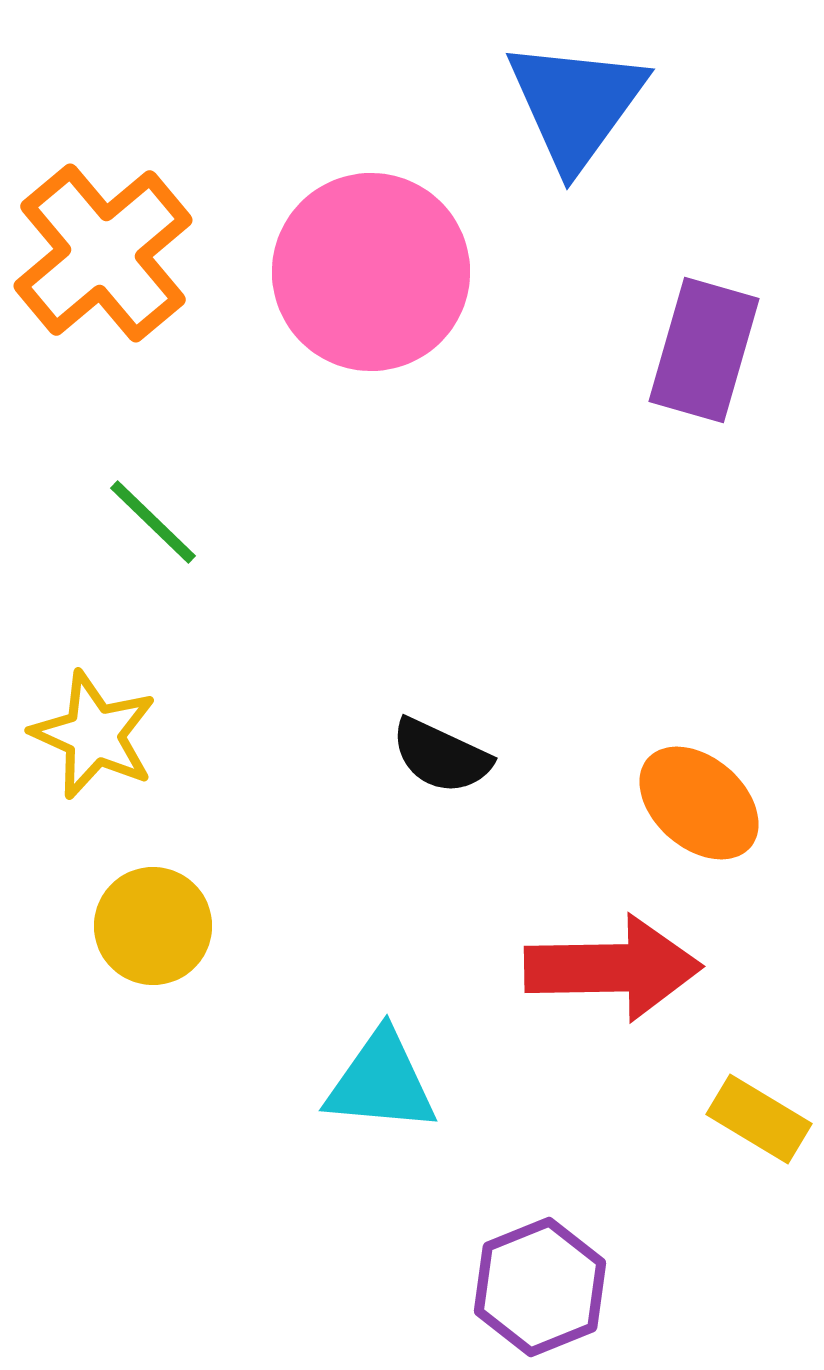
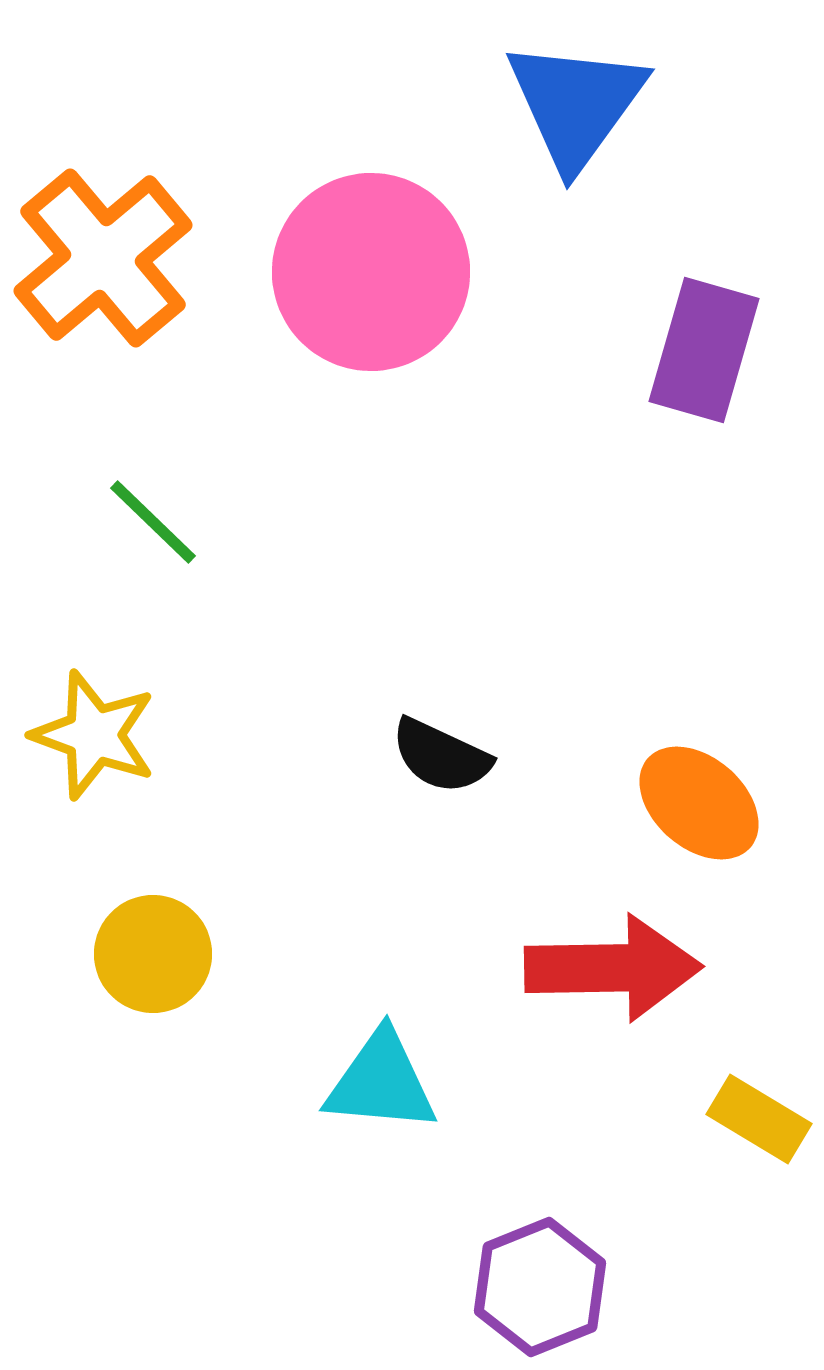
orange cross: moved 5 px down
yellow star: rotated 4 degrees counterclockwise
yellow circle: moved 28 px down
